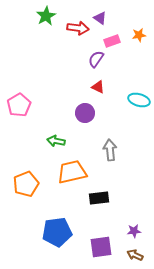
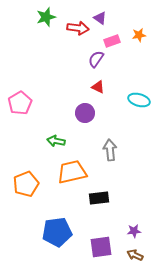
green star: moved 1 px down; rotated 12 degrees clockwise
pink pentagon: moved 1 px right, 2 px up
